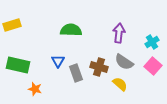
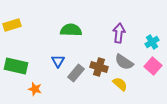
green rectangle: moved 2 px left, 1 px down
gray rectangle: rotated 60 degrees clockwise
